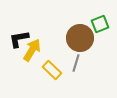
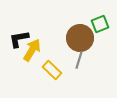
gray line: moved 3 px right, 3 px up
